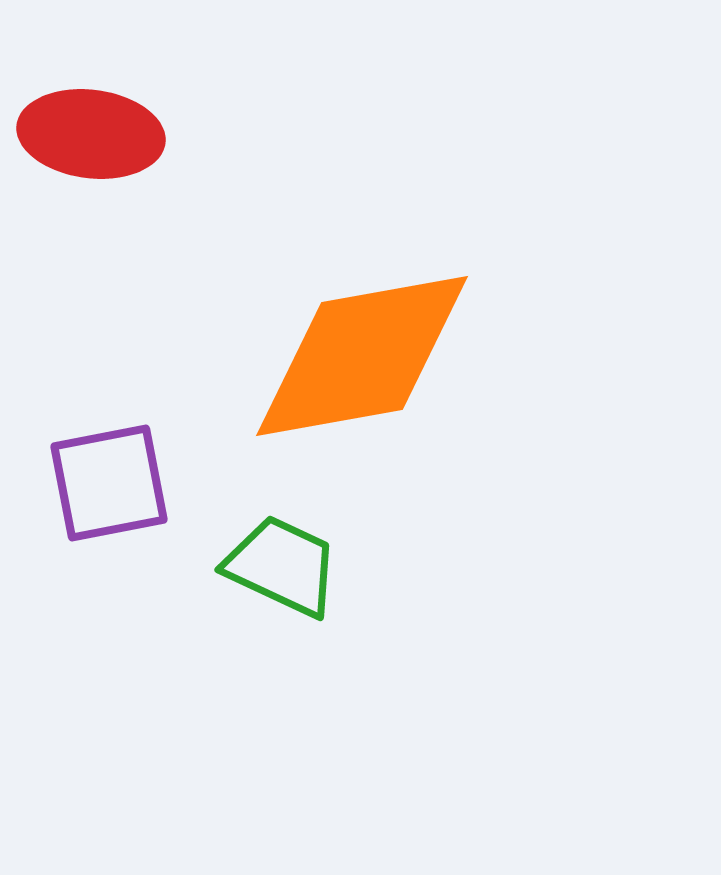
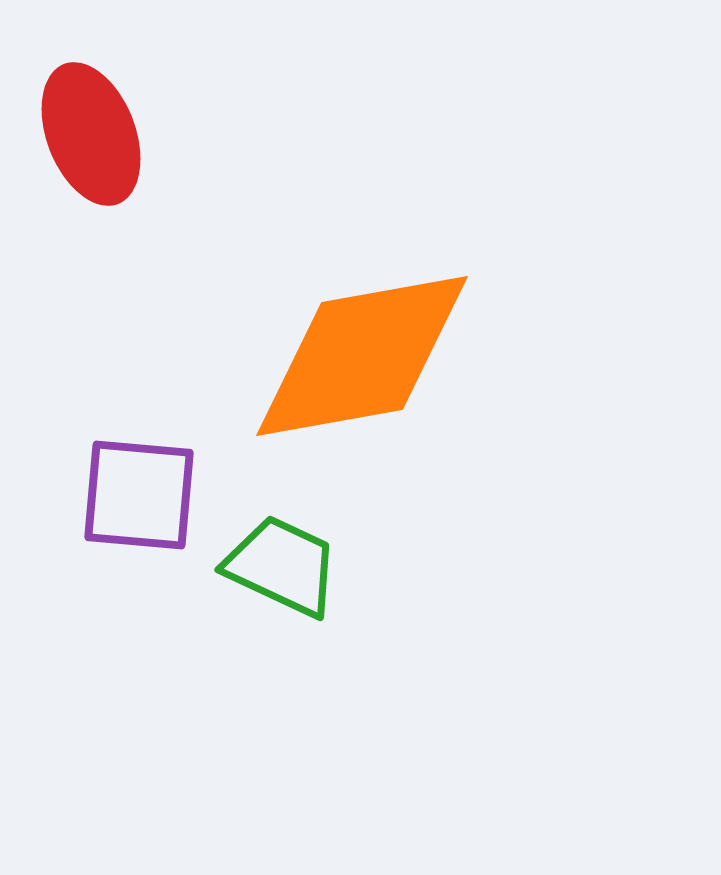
red ellipse: rotated 62 degrees clockwise
purple square: moved 30 px right, 12 px down; rotated 16 degrees clockwise
